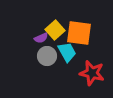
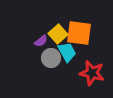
yellow square: moved 3 px right, 4 px down
purple semicircle: moved 3 px down; rotated 16 degrees counterclockwise
gray circle: moved 4 px right, 2 px down
